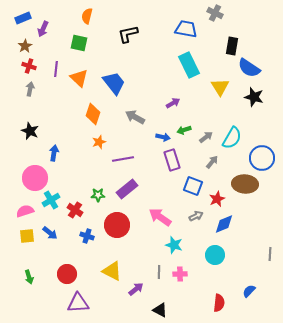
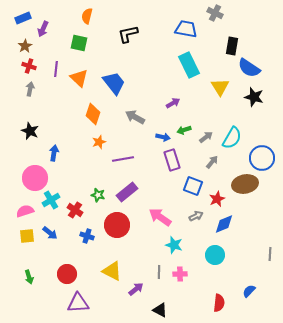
brown ellipse at (245, 184): rotated 15 degrees counterclockwise
purple rectangle at (127, 189): moved 3 px down
green star at (98, 195): rotated 16 degrees clockwise
